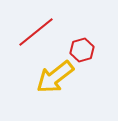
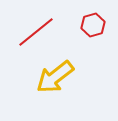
red hexagon: moved 11 px right, 25 px up
